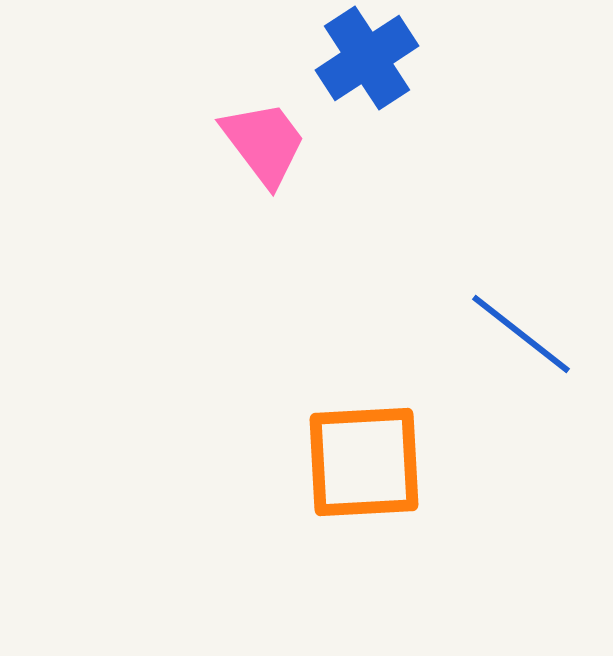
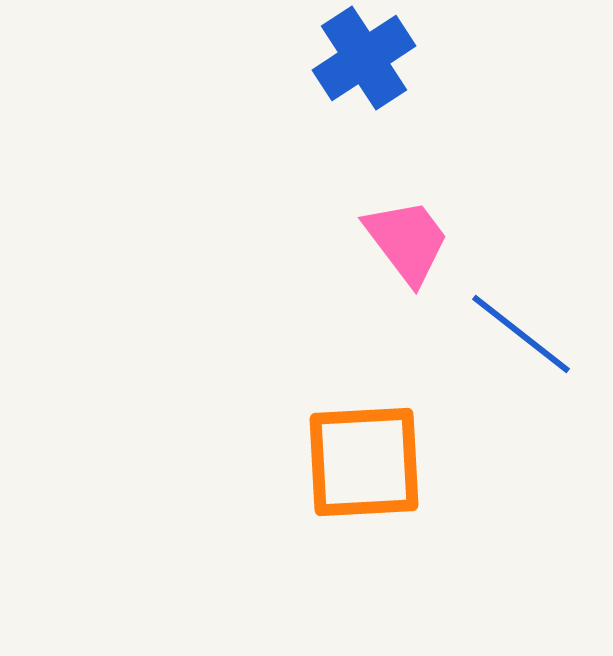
blue cross: moved 3 px left
pink trapezoid: moved 143 px right, 98 px down
